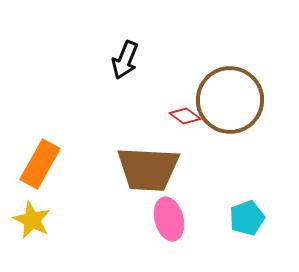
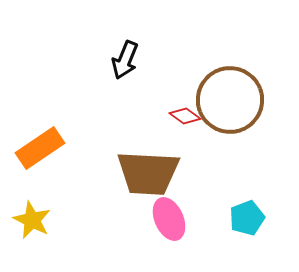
orange rectangle: moved 16 px up; rotated 27 degrees clockwise
brown trapezoid: moved 4 px down
pink ellipse: rotated 9 degrees counterclockwise
